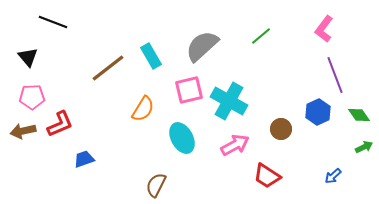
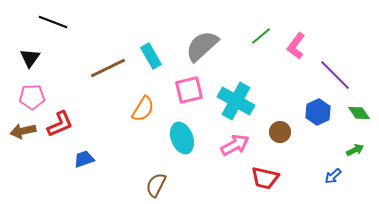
pink L-shape: moved 28 px left, 17 px down
black triangle: moved 2 px right, 1 px down; rotated 15 degrees clockwise
brown line: rotated 12 degrees clockwise
purple line: rotated 24 degrees counterclockwise
cyan cross: moved 7 px right
green diamond: moved 2 px up
brown circle: moved 1 px left, 3 px down
cyan ellipse: rotated 8 degrees clockwise
green arrow: moved 9 px left, 3 px down
red trapezoid: moved 2 px left, 2 px down; rotated 20 degrees counterclockwise
